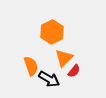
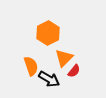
orange hexagon: moved 4 px left, 1 px down
